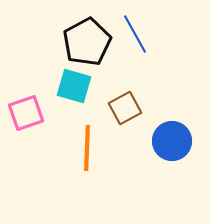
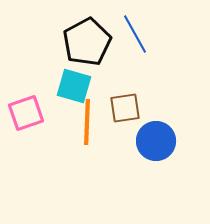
brown square: rotated 20 degrees clockwise
blue circle: moved 16 px left
orange line: moved 26 px up
